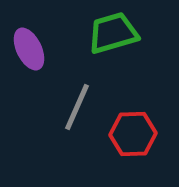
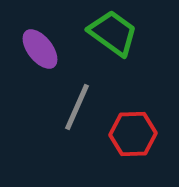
green trapezoid: rotated 52 degrees clockwise
purple ellipse: moved 11 px right; rotated 12 degrees counterclockwise
